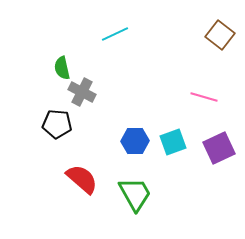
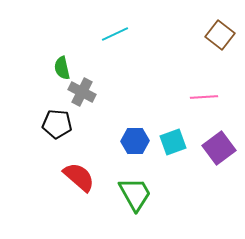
pink line: rotated 20 degrees counterclockwise
purple square: rotated 12 degrees counterclockwise
red semicircle: moved 3 px left, 2 px up
